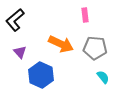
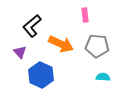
black L-shape: moved 17 px right, 6 px down
gray pentagon: moved 2 px right, 2 px up
cyan semicircle: rotated 48 degrees counterclockwise
